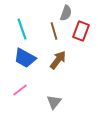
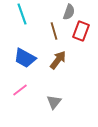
gray semicircle: moved 3 px right, 1 px up
cyan line: moved 15 px up
